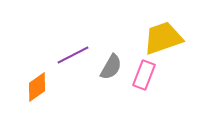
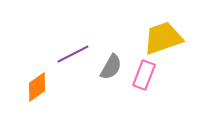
purple line: moved 1 px up
